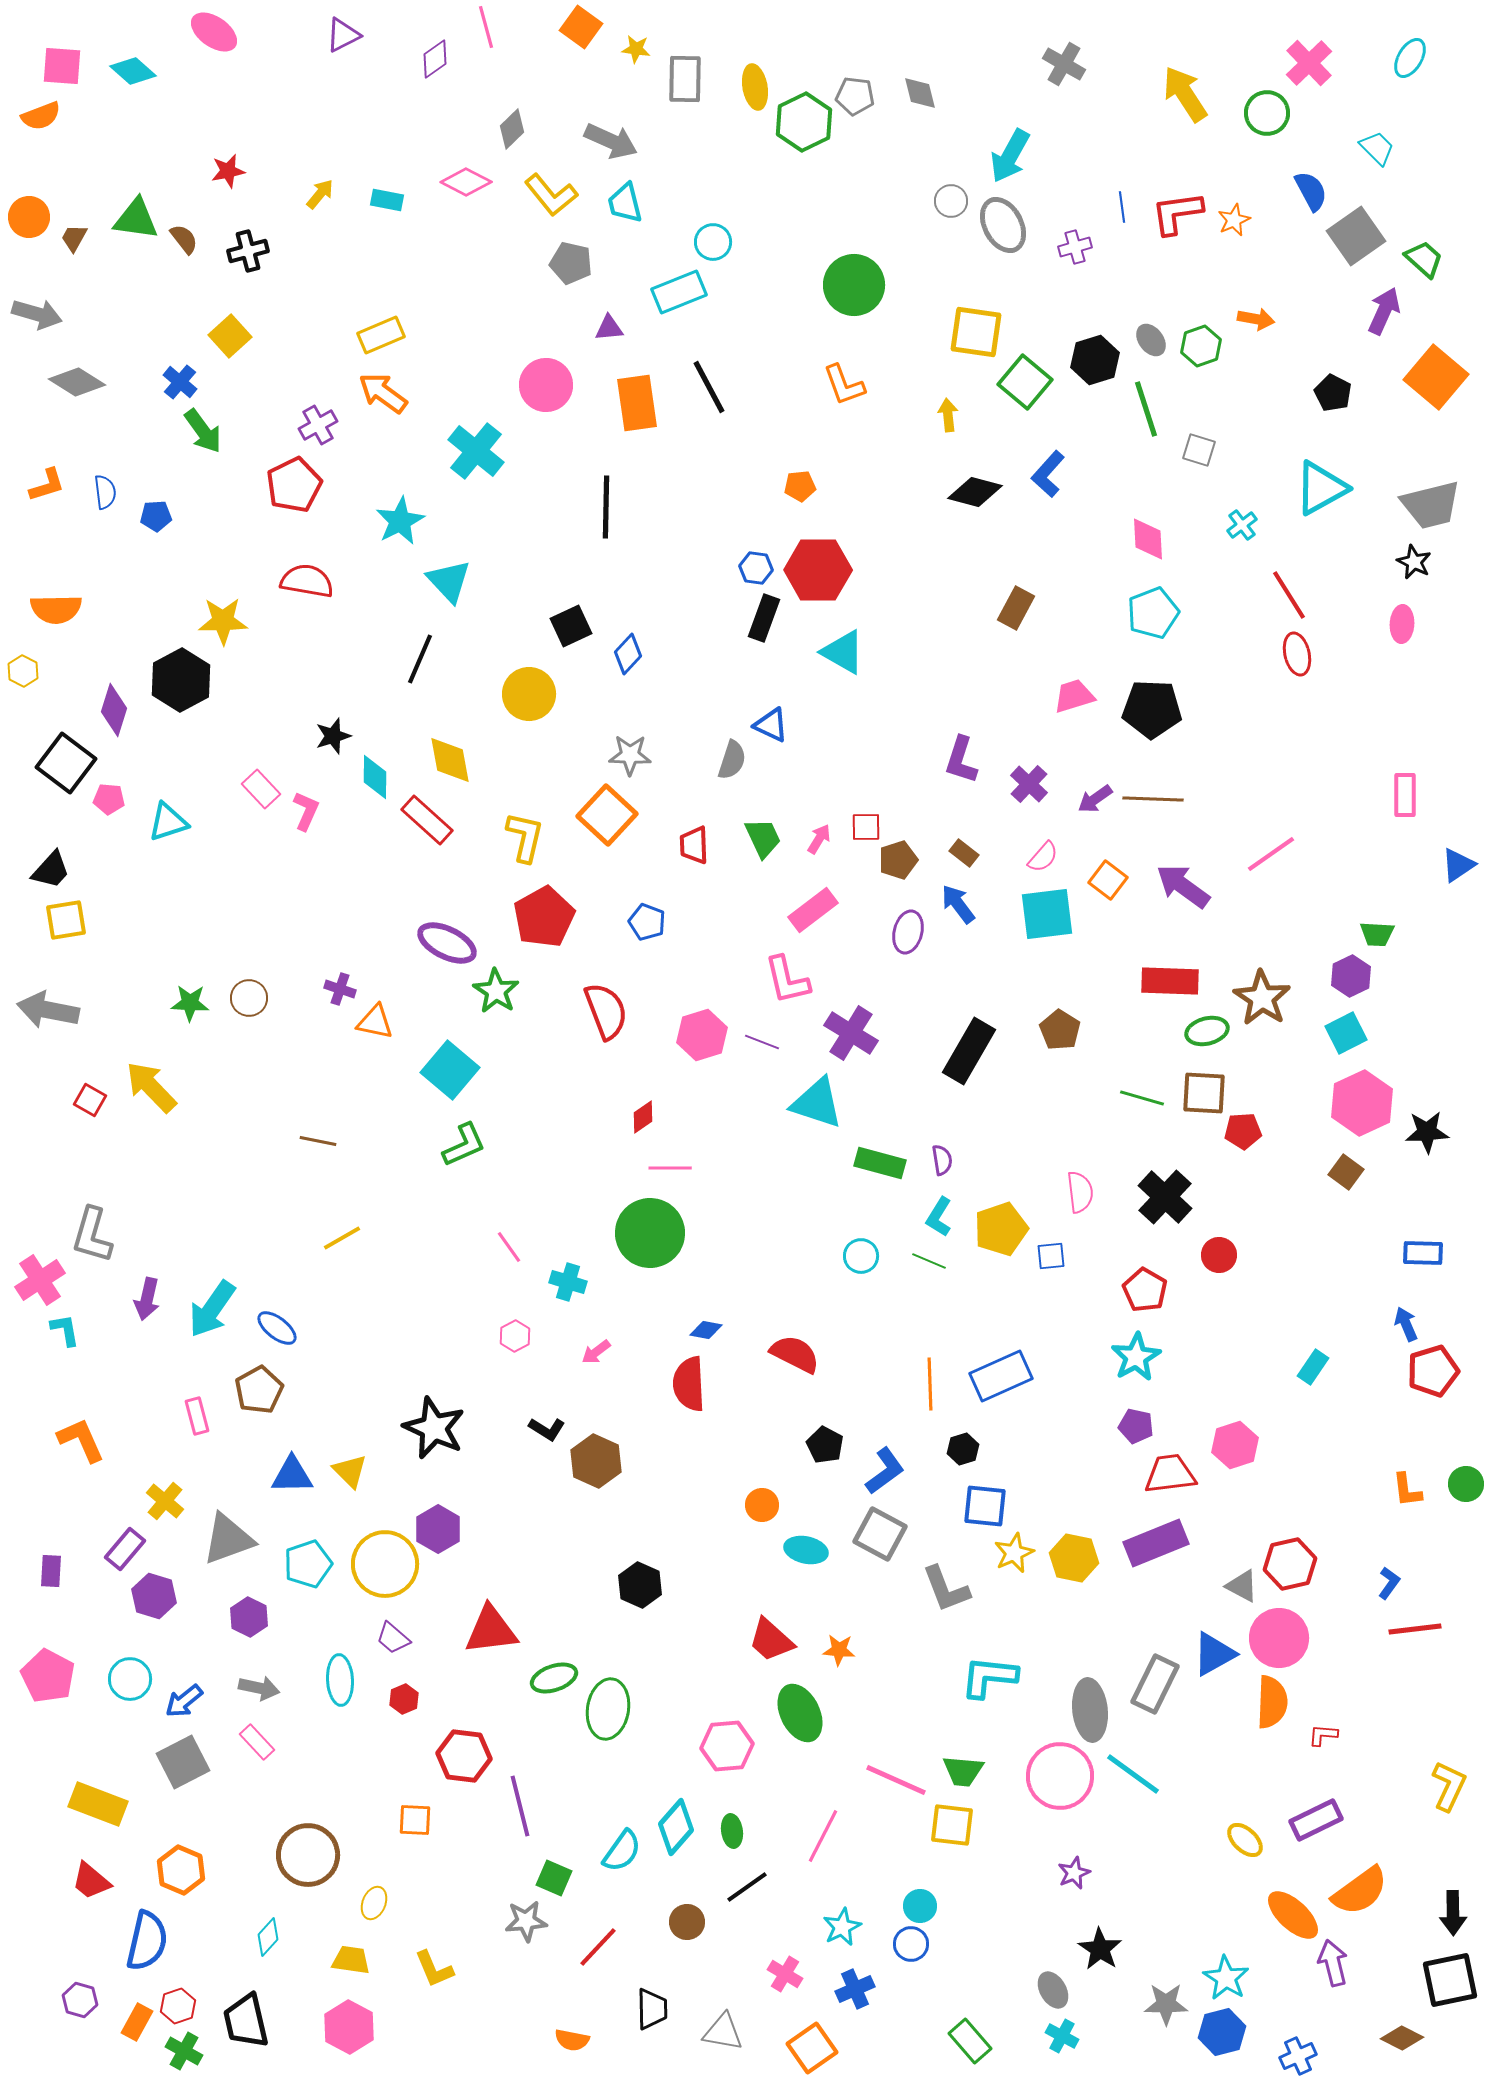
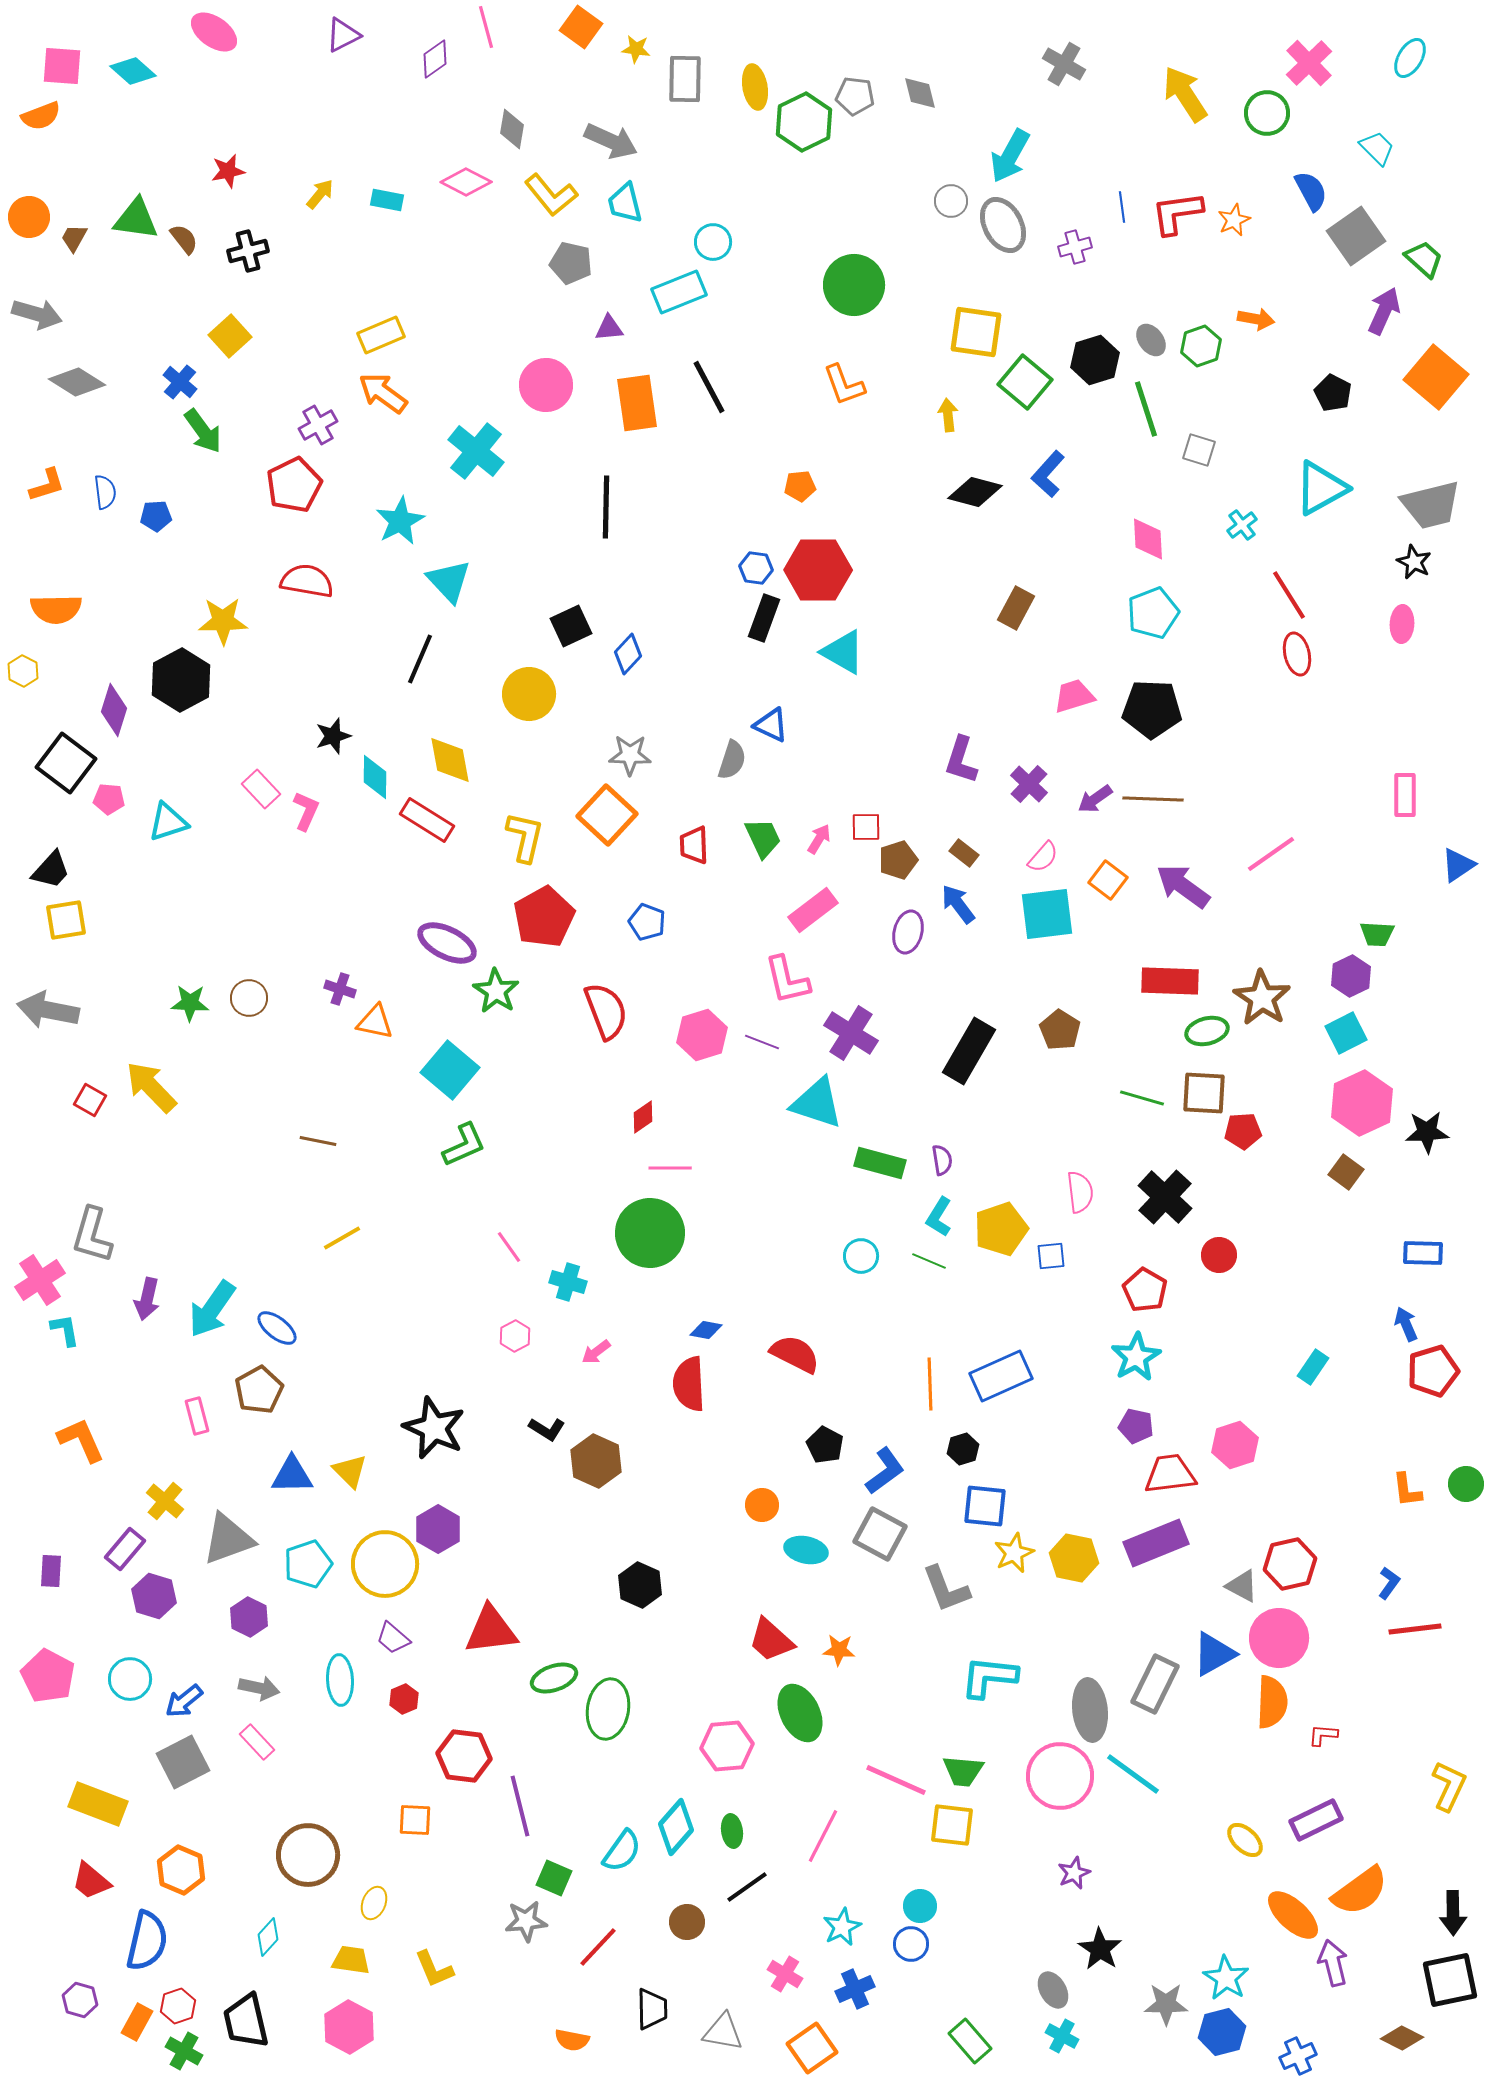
gray diamond at (512, 129): rotated 36 degrees counterclockwise
red rectangle at (427, 820): rotated 10 degrees counterclockwise
